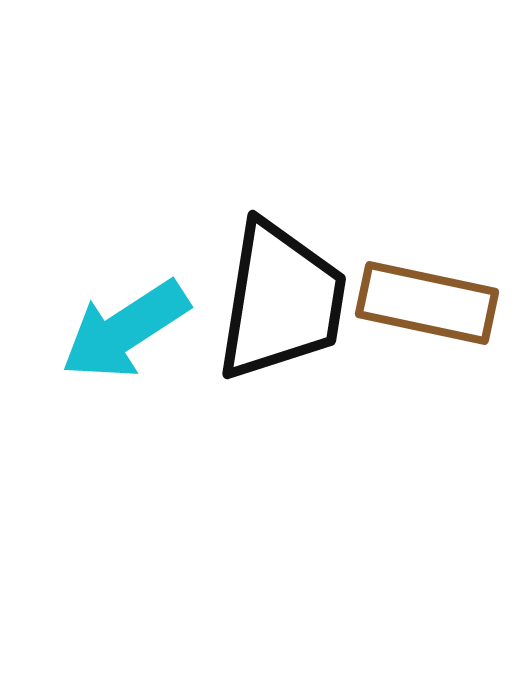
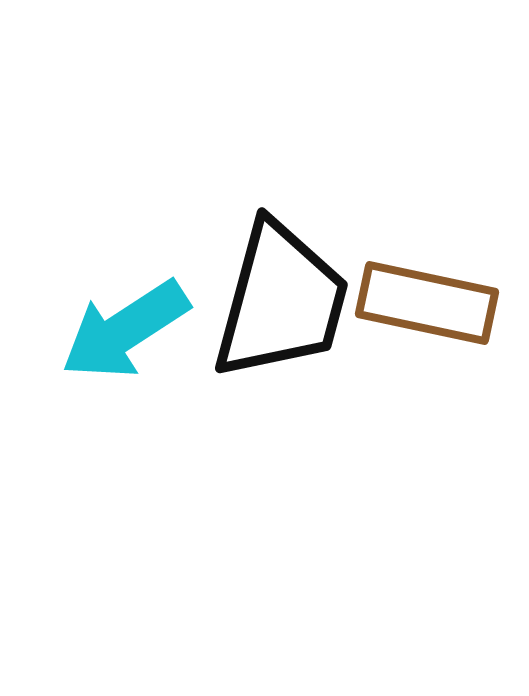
black trapezoid: rotated 6 degrees clockwise
